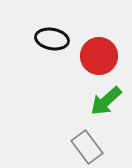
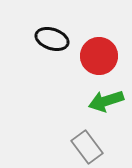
black ellipse: rotated 8 degrees clockwise
green arrow: rotated 24 degrees clockwise
